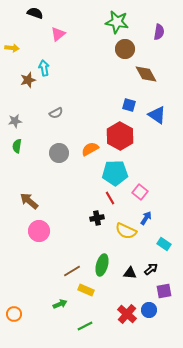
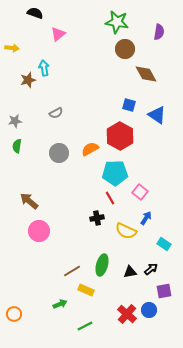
black triangle: moved 1 px up; rotated 16 degrees counterclockwise
